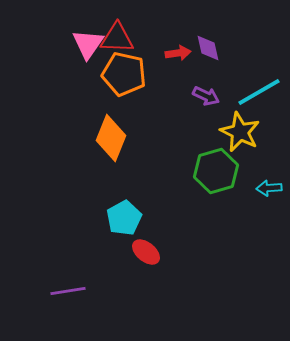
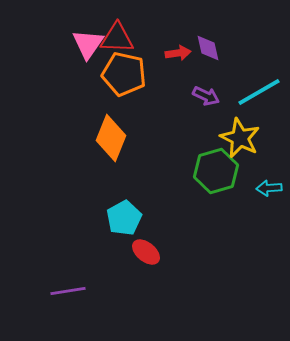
yellow star: moved 6 px down
